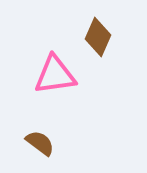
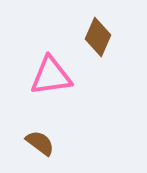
pink triangle: moved 4 px left, 1 px down
